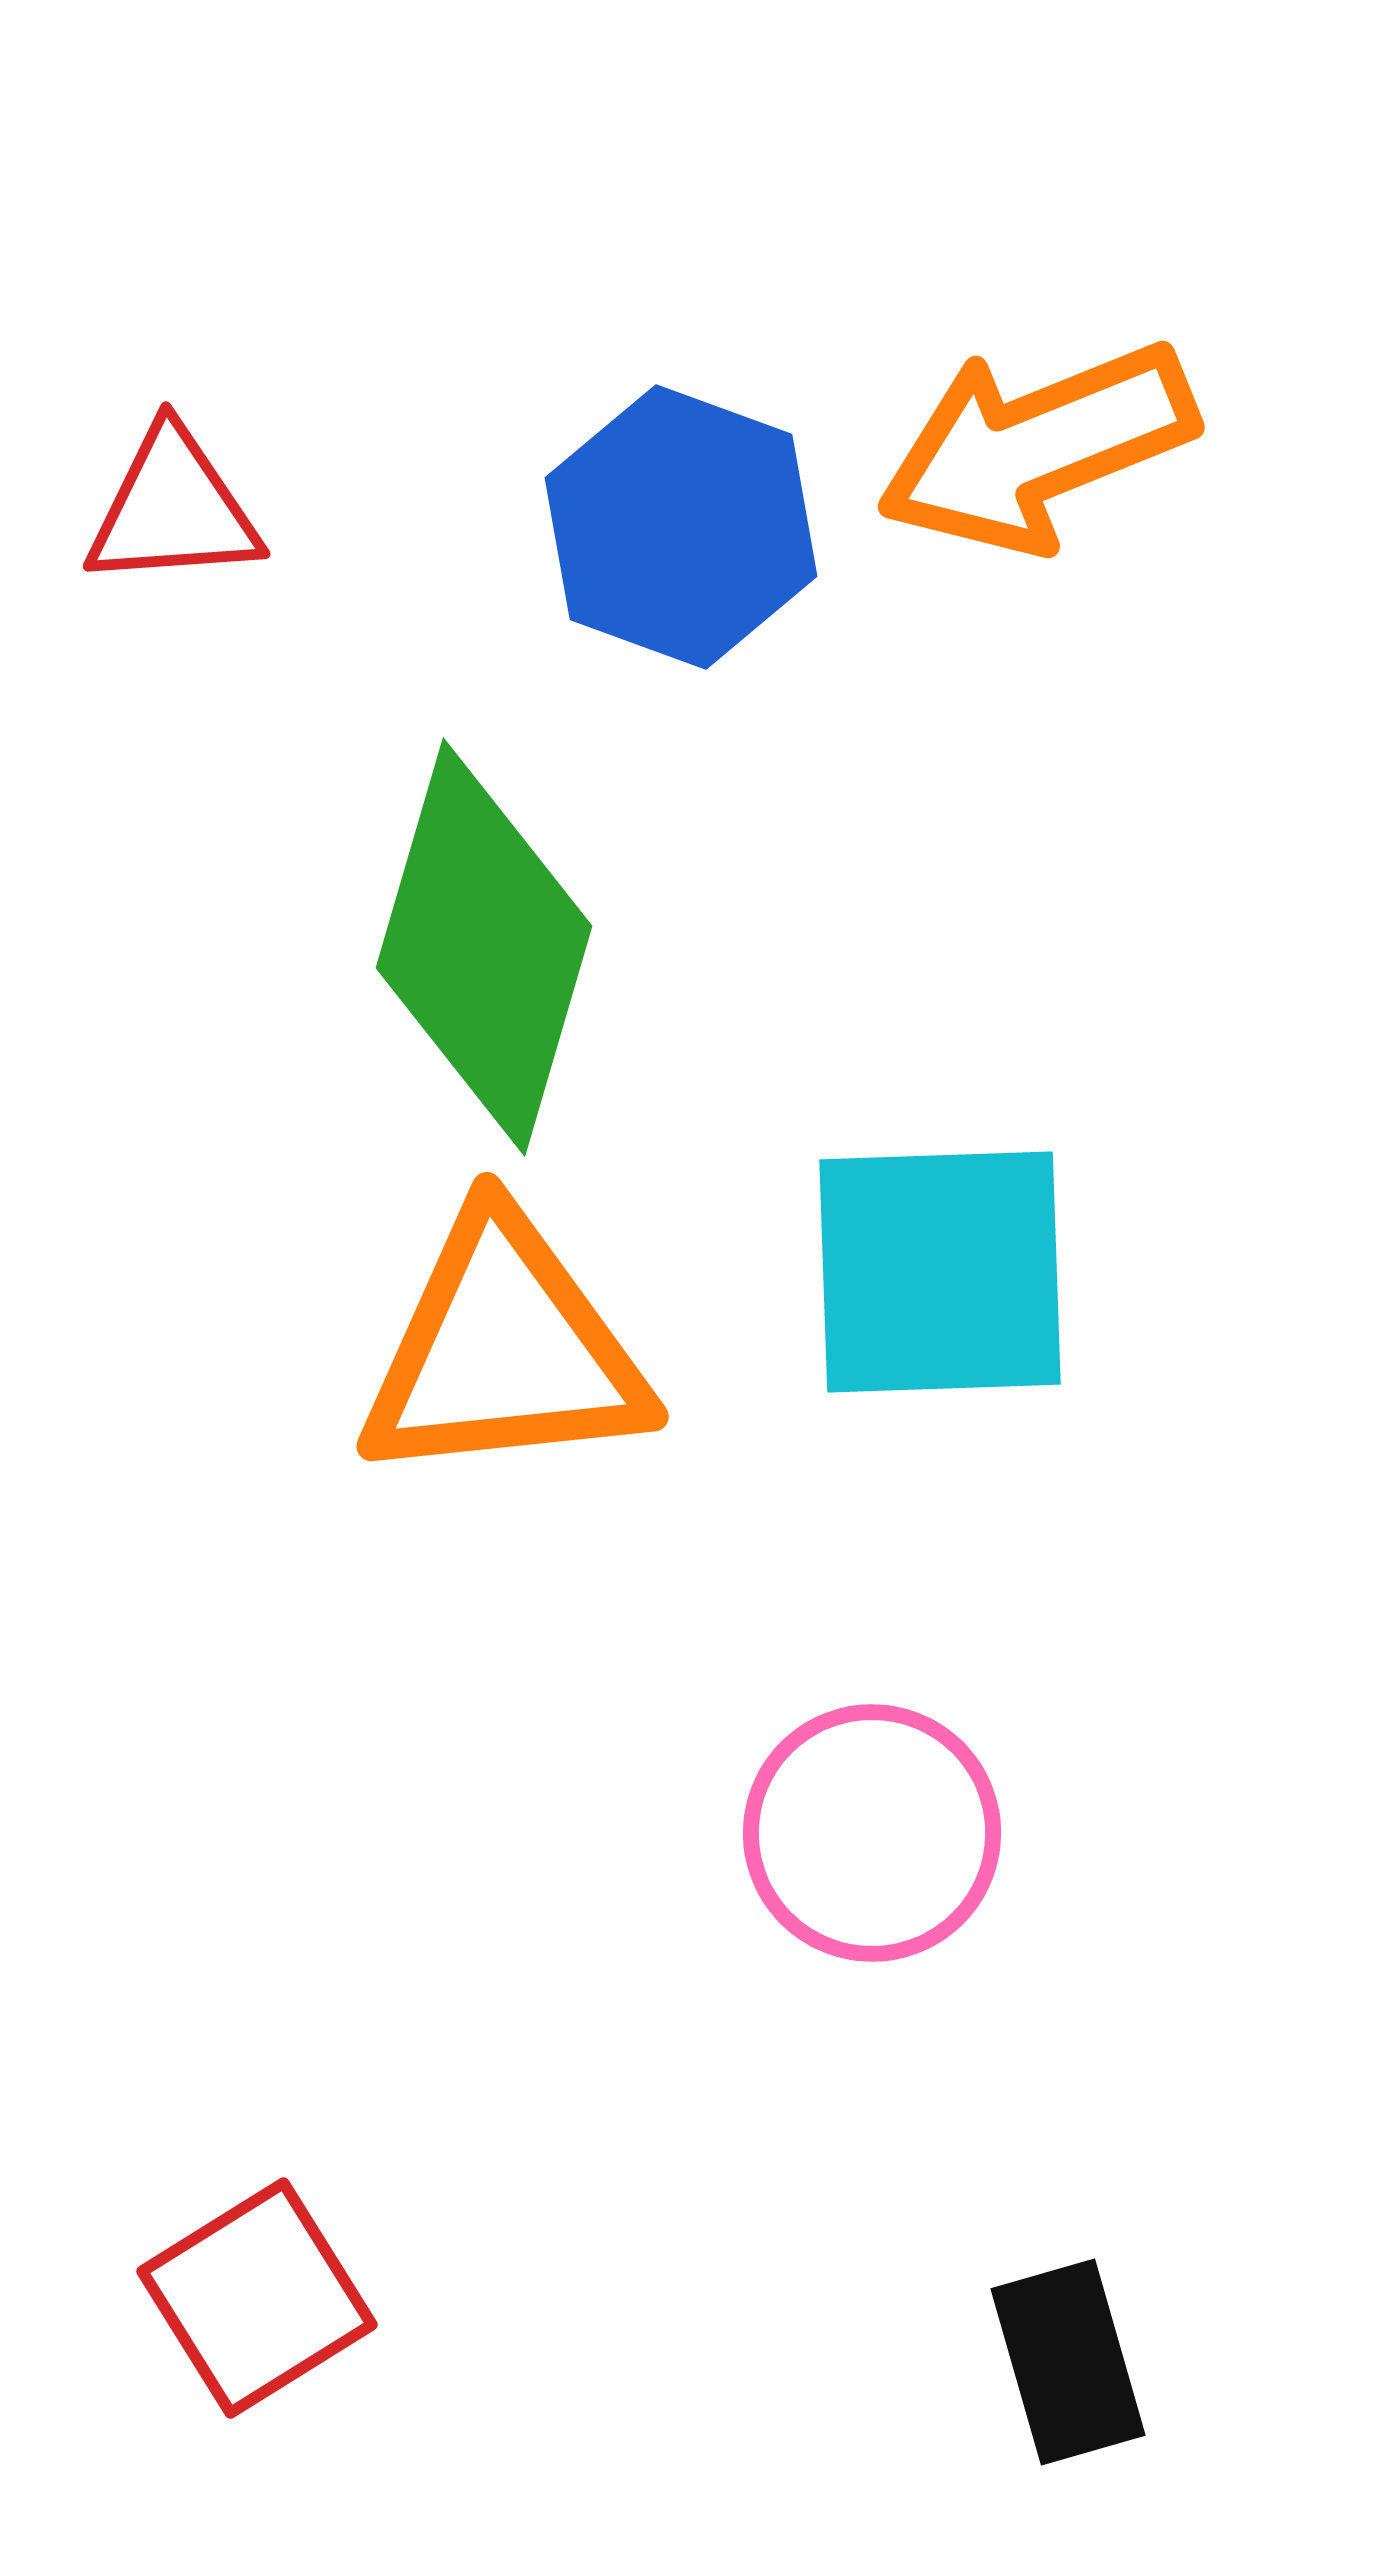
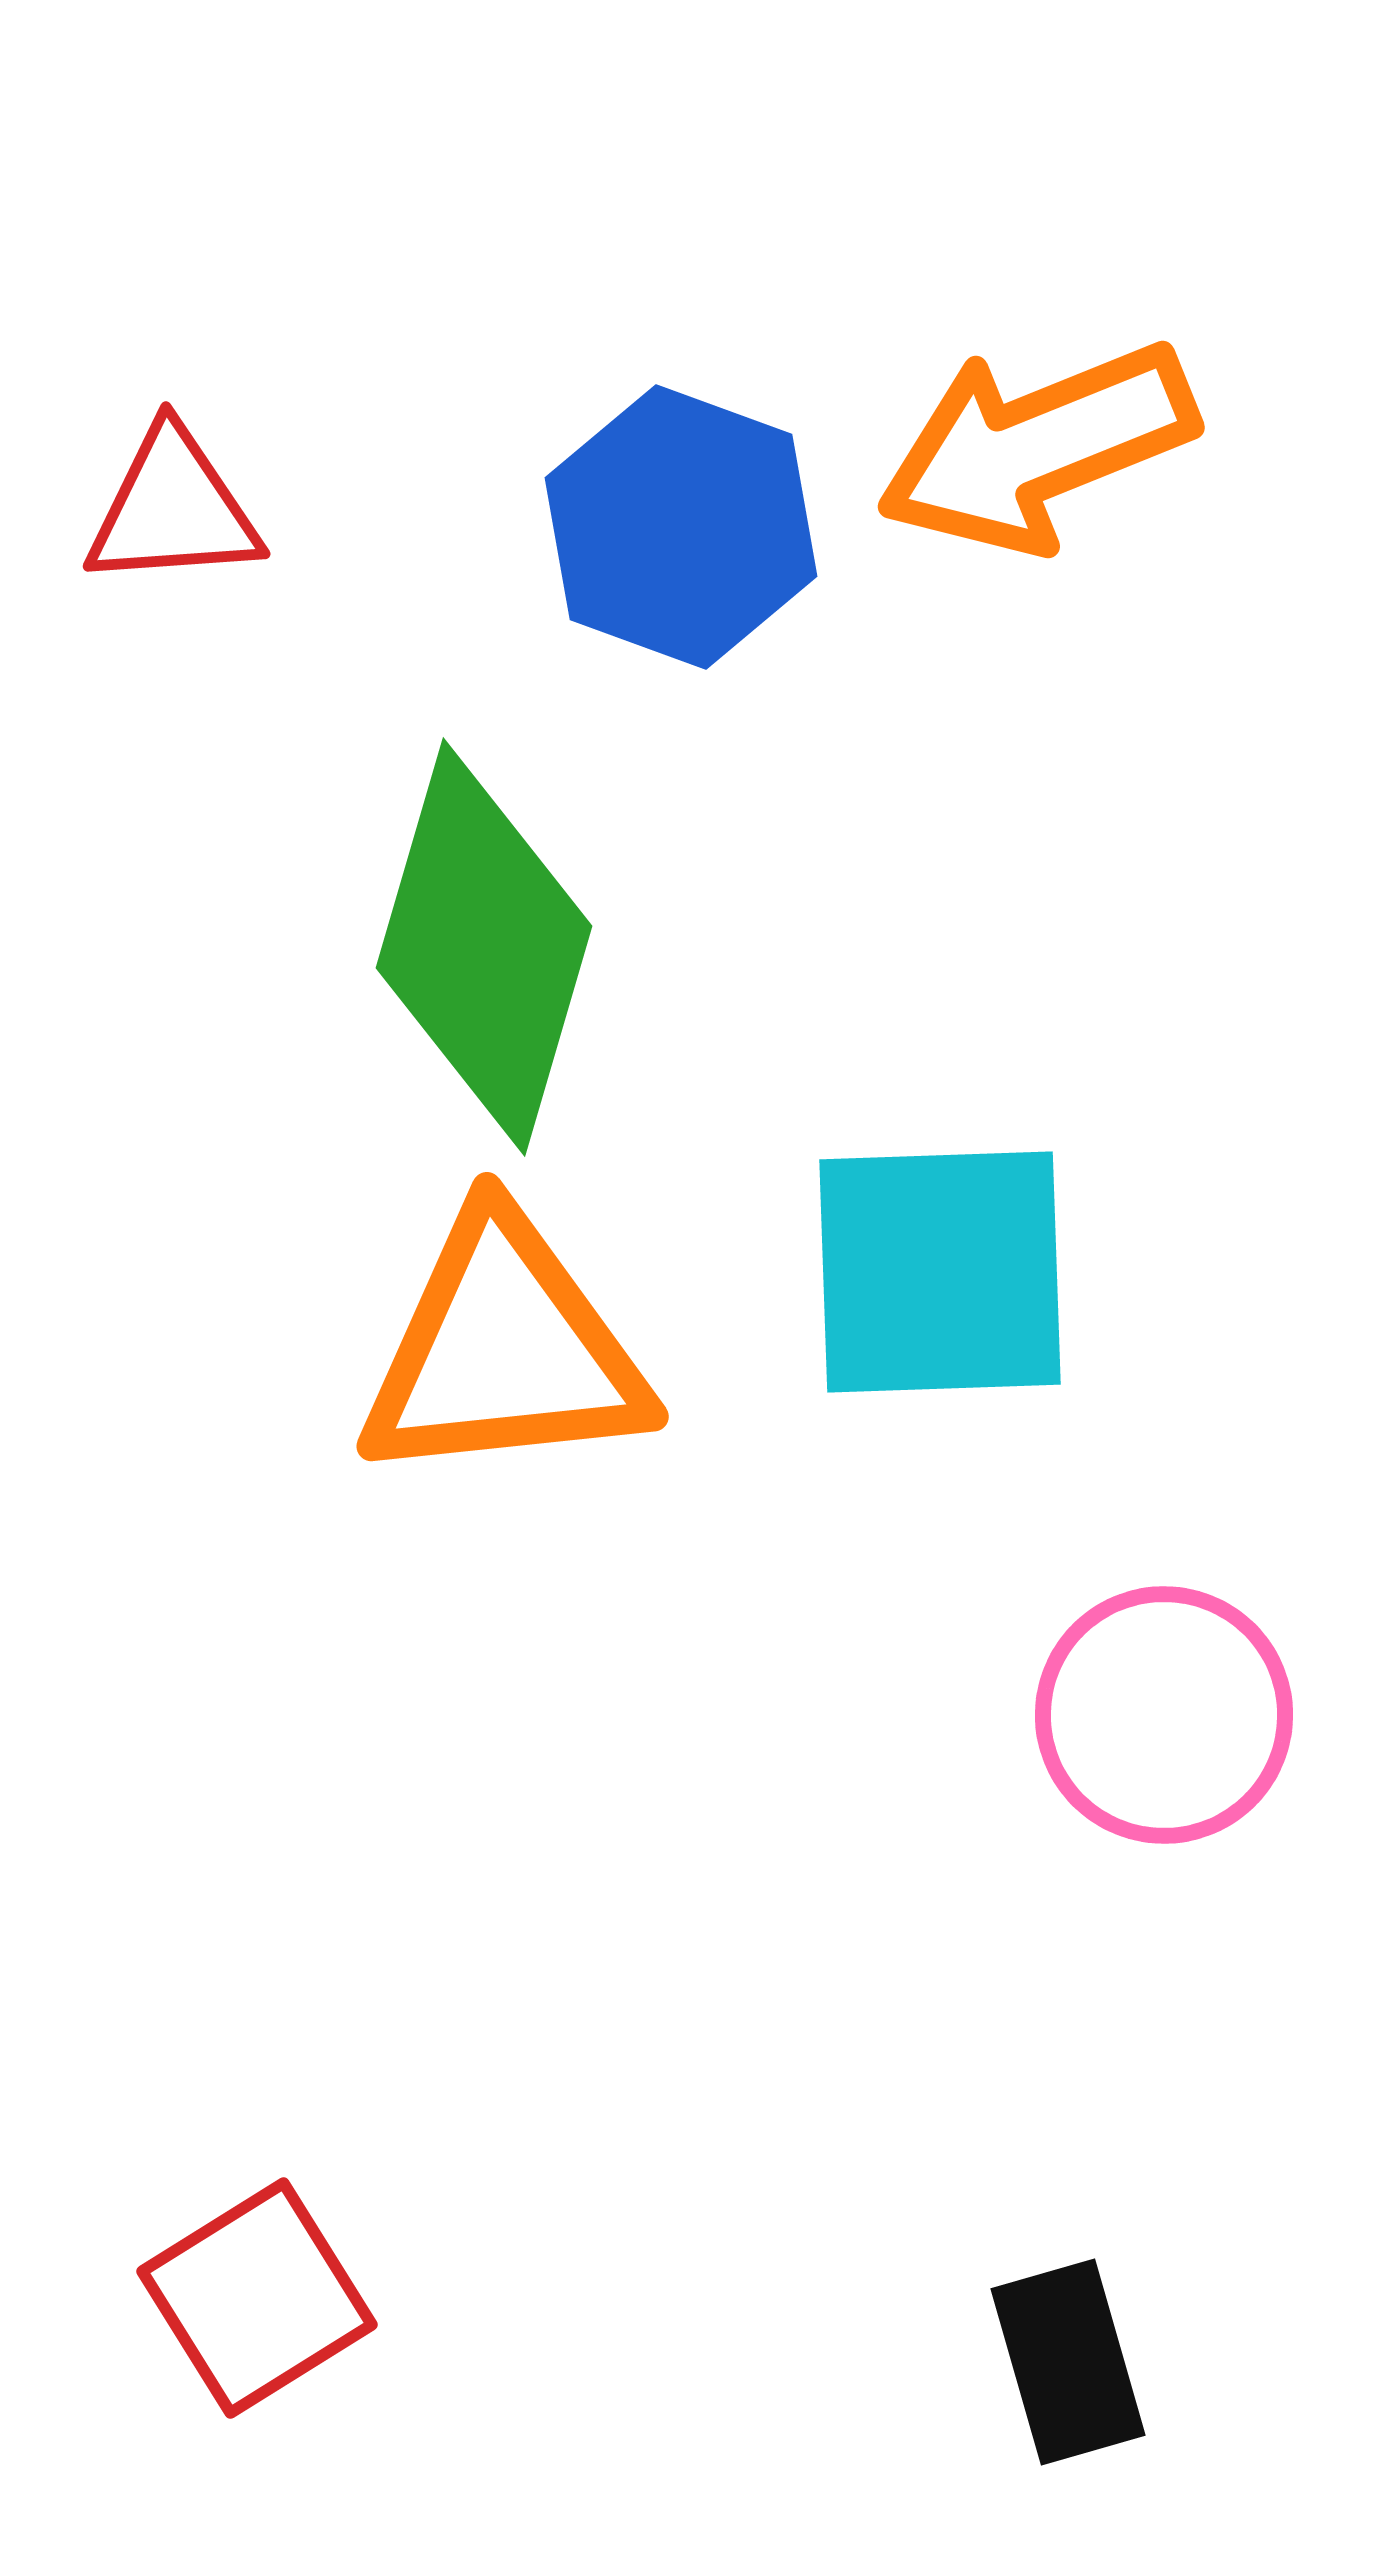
pink circle: moved 292 px right, 118 px up
